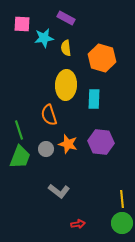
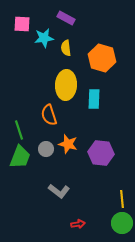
purple hexagon: moved 11 px down
